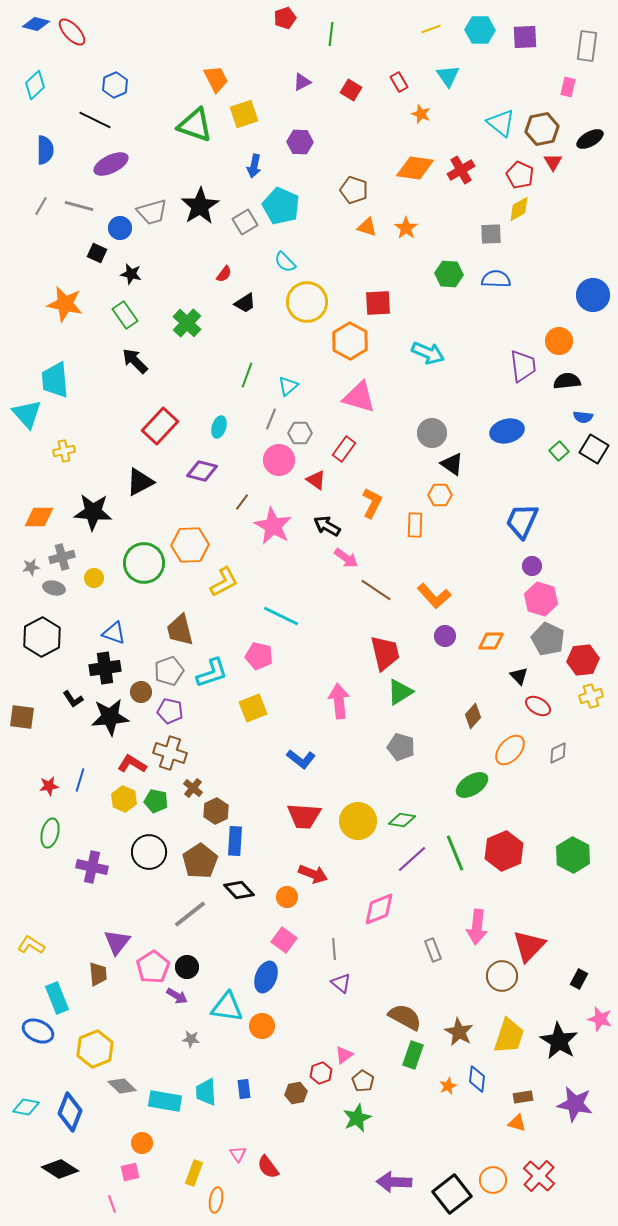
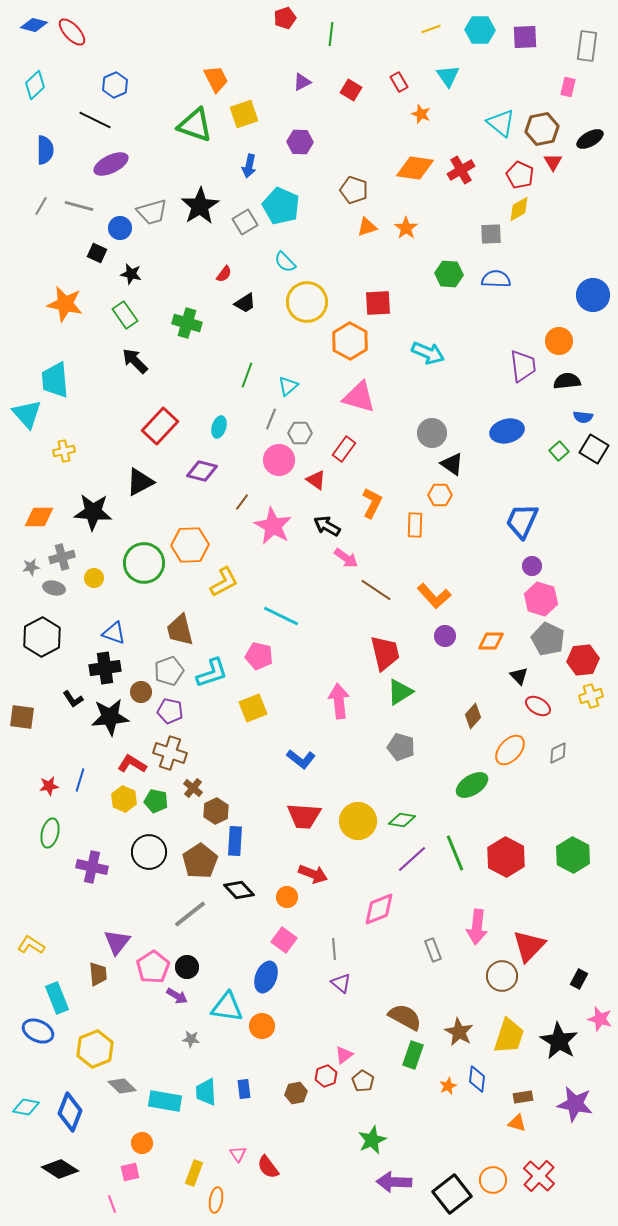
blue diamond at (36, 24): moved 2 px left, 1 px down
blue arrow at (254, 166): moved 5 px left
orange triangle at (367, 227): rotated 35 degrees counterclockwise
green cross at (187, 323): rotated 28 degrees counterclockwise
red hexagon at (504, 851): moved 2 px right, 6 px down; rotated 9 degrees counterclockwise
red hexagon at (321, 1073): moved 5 px right, 3 px down
green star at (357, 1118): moved 15 px right, 22 px down
